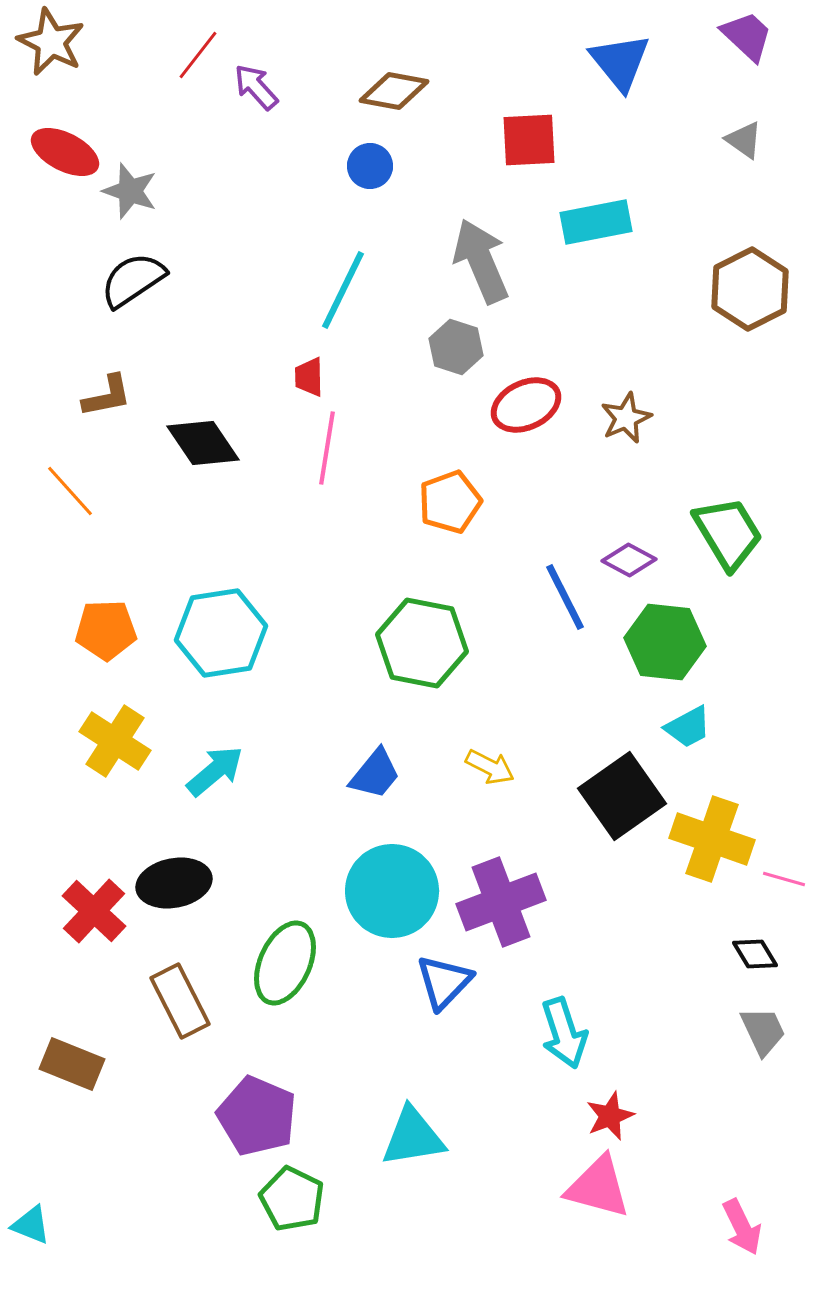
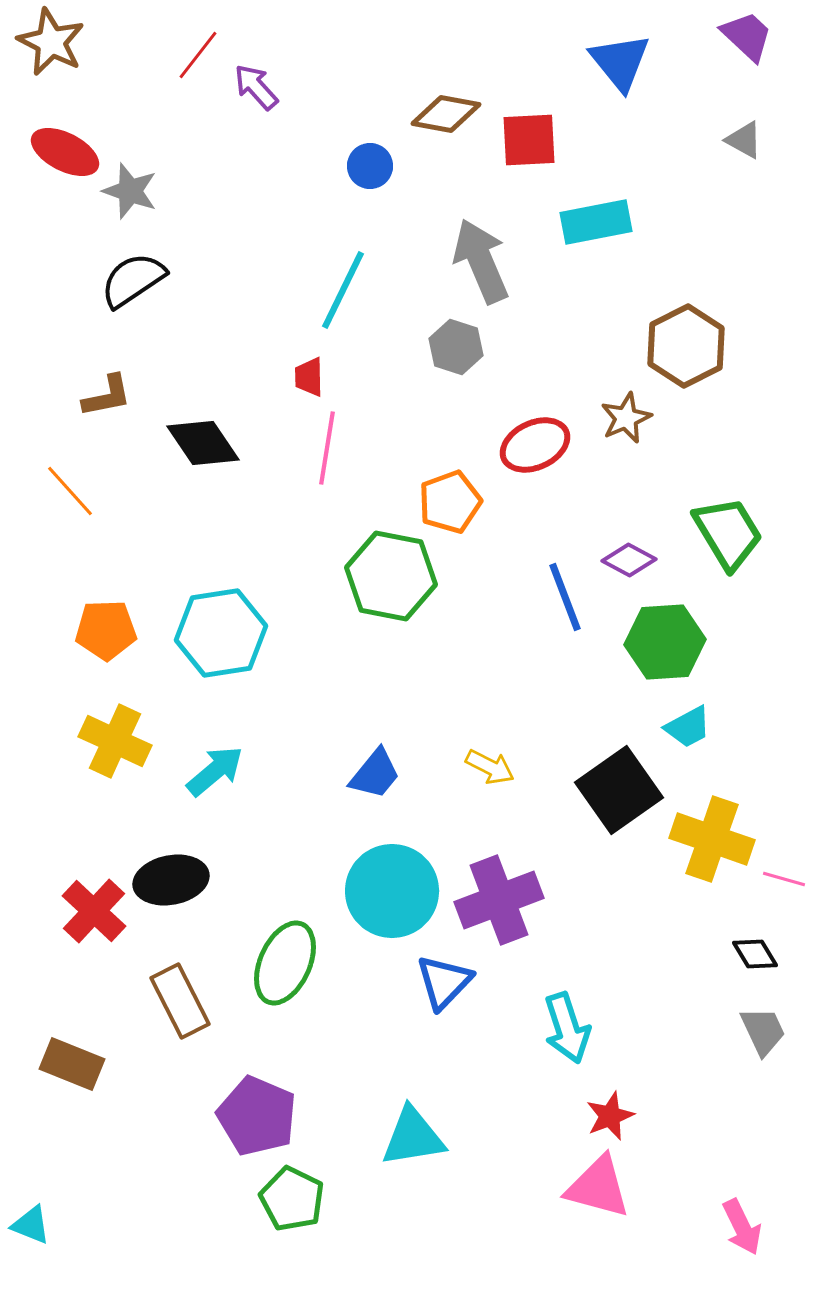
brown diamond at (394, 91): moved 52 px right, 23 px down
gray triangle at (744, 140): rotated 6 degrees counterclockwise
brown hexagon at (750, 289): moved 64 px left, 57 px down
red ellipse at (526, 405): moved 9 px right, 40 px down
blue line at (565, 597): rotated 6 degrees clockwise
green hexagon at (665, 642): rotated 10 degrees counterclockwise
green hexagon at (422, 643): moved 31 px left, 67 px up
yellow cross at (115, 741): rotated 8 degrees counterclockwise
black square at (622, 796): moved 3 px left, 6 px up
black ellipse at (174, 883): moved 3 px left, 3 px up
purple cross at (501, 902): moved 2 px left, 2 px up
cyan arrow at (564, 1033): moved 3 px right, 5 px up
